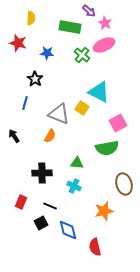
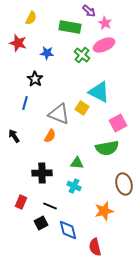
yellow semicircle: rotated 24 degrees clockwise
